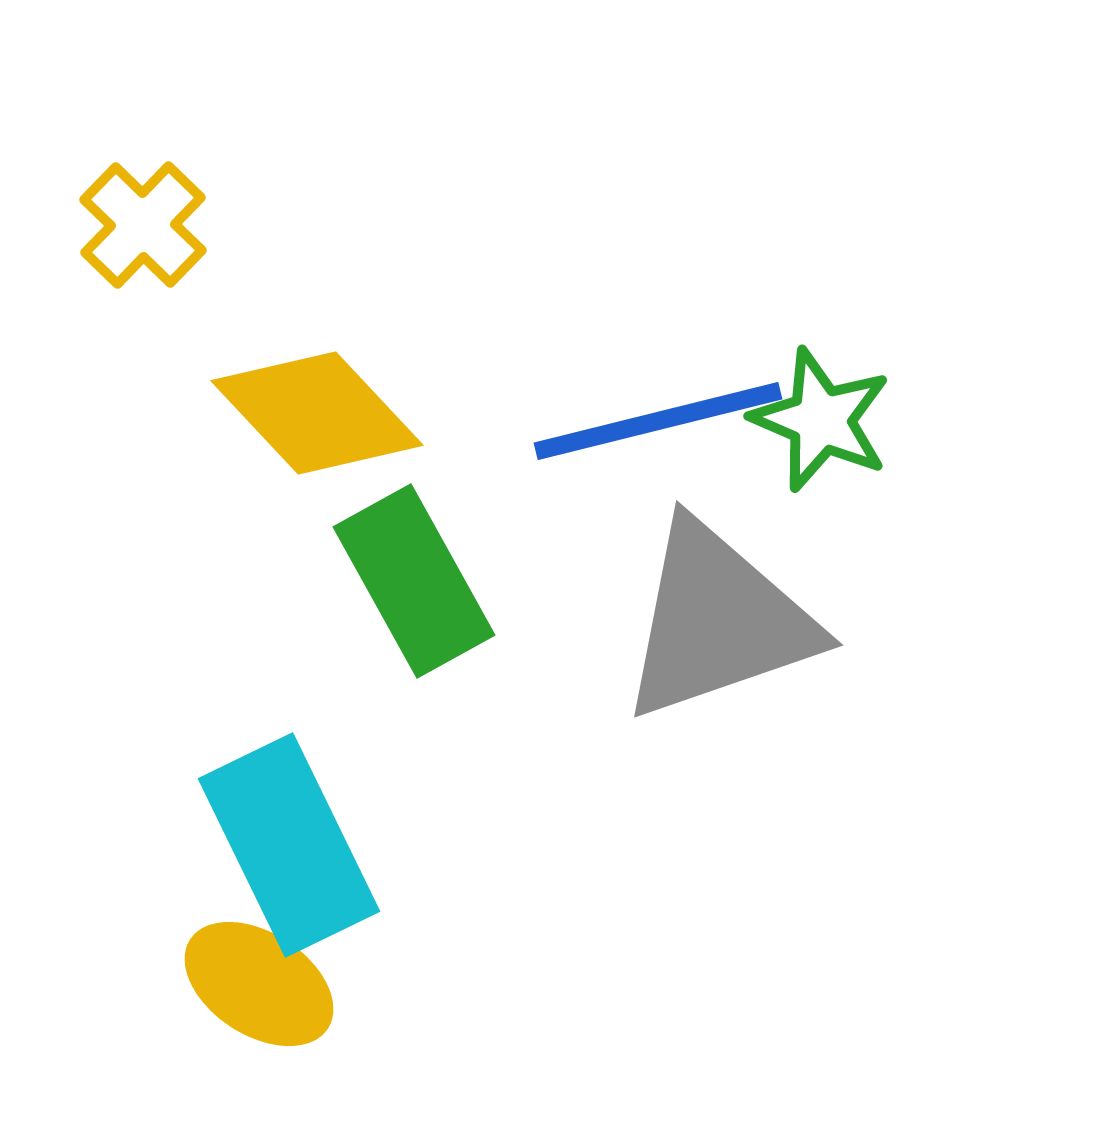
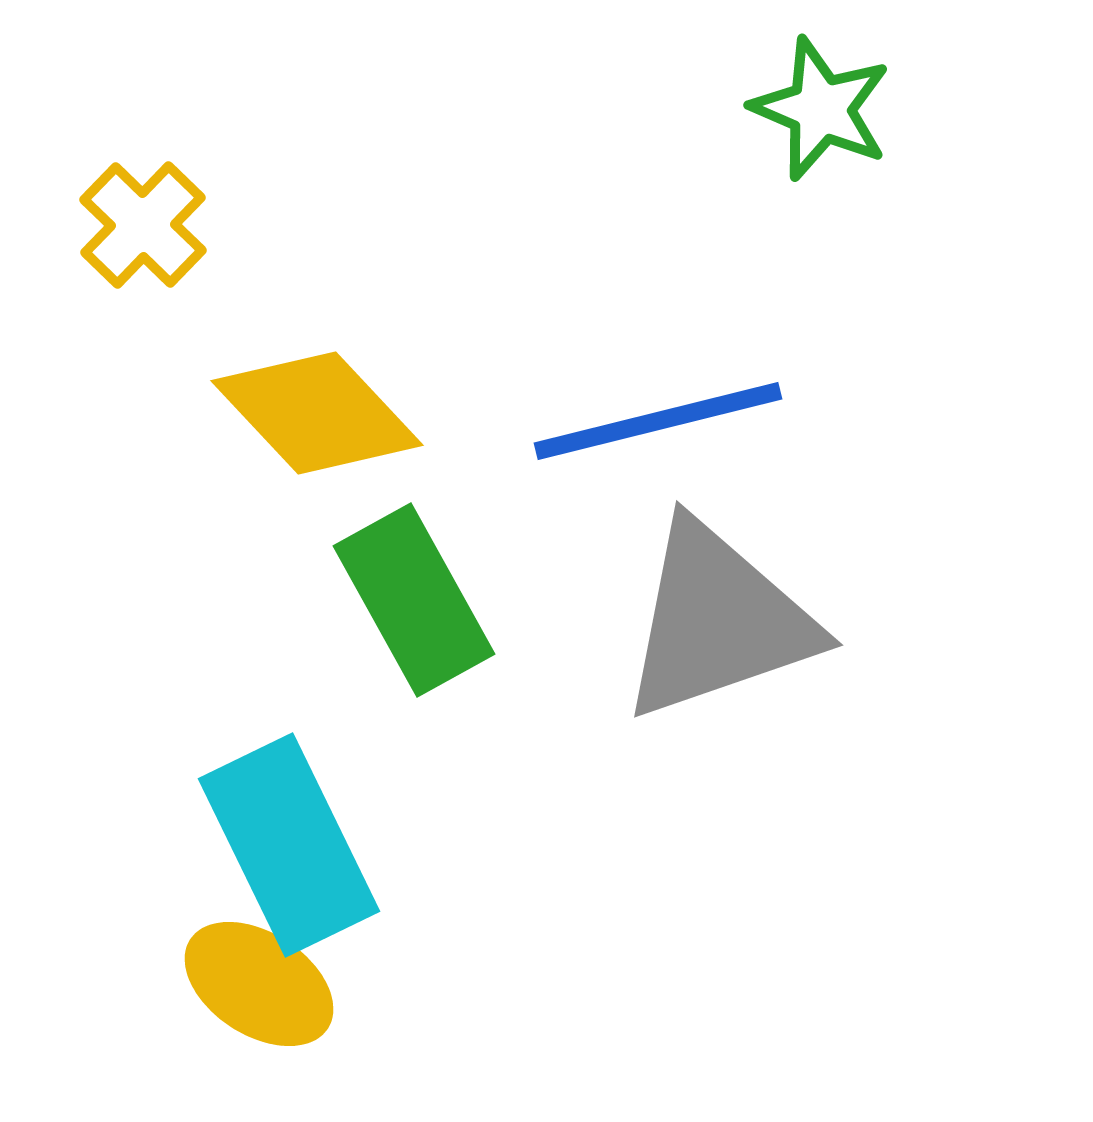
green star: moved 311 px up
green rectangle: moved 19 px down
